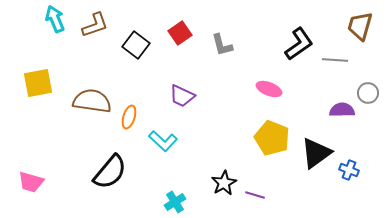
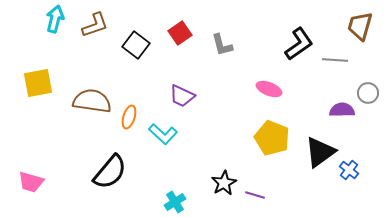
cyan arrow: rotated 36 degrees clockwise
cyan L-shape: moved 7 px up
black triangle: moved 4 px right, 1 px up
blue cross: rotated 18 degrees clockwise
